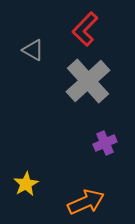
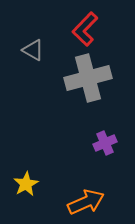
gray cross: moved 3 px up; rotated 27 degrees clockwise
